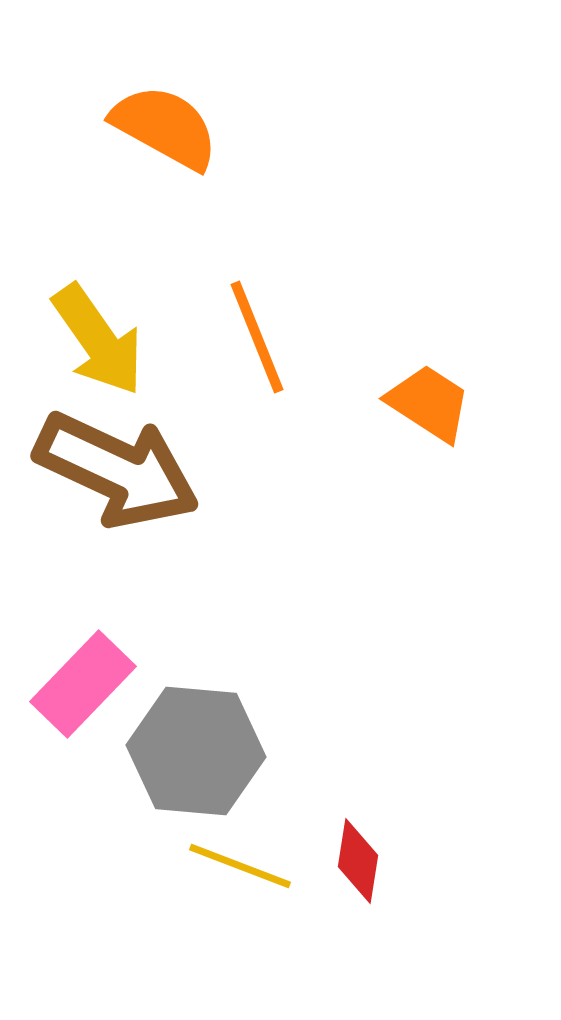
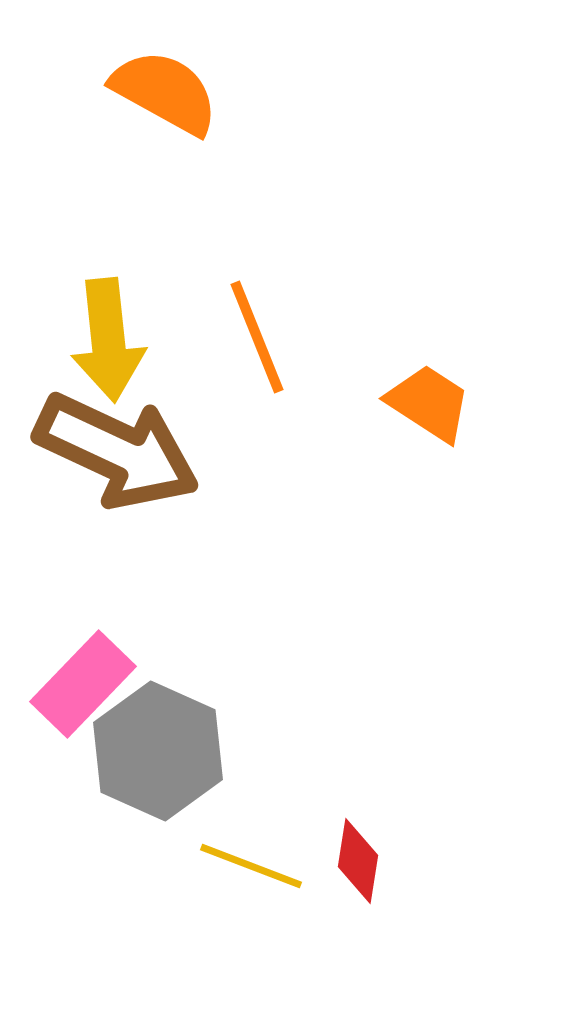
orange semicircle: moved 35 px up
yellow arrow: moved 10 px right; rotated 29 degrees clockwise
brown arrow: moved 19 px up
gray hexagon: moved 38 px left; rotated 19 degrees clockwise
yellow line: moved 11 px right
